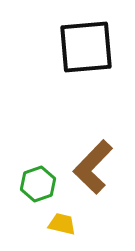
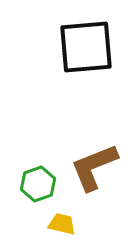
brown L-shape: moved 1 px right; rotated 24 degrees clockwise
